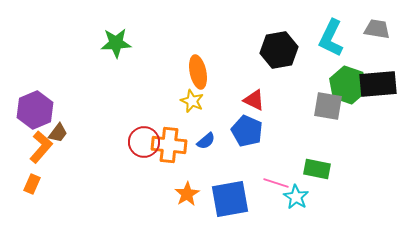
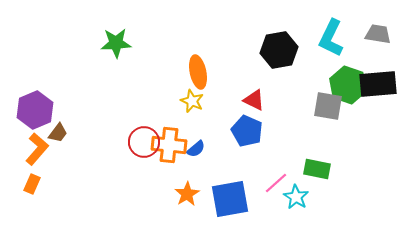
gray trapezoid: moved 1 px right, 5 px down
blue semicircle: moved 10 px left, 8 px down
orange L-shape: moved 4 px left, 2 px down
pink line: rotated 60 degrees counterclockwise
